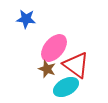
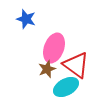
blue star: rotated 12 degrees clockwise
pink ellipse: rotated 20 degrees counterclockwise
brown star: rotated 30 degrees clockwise
